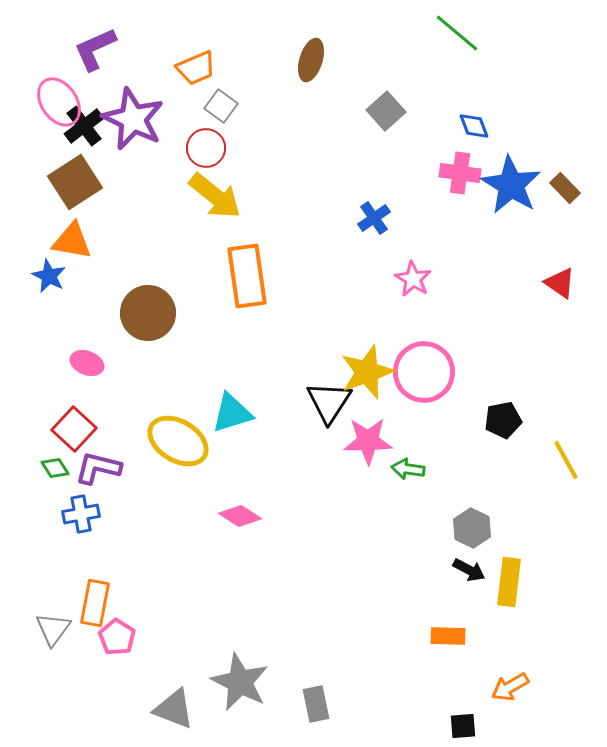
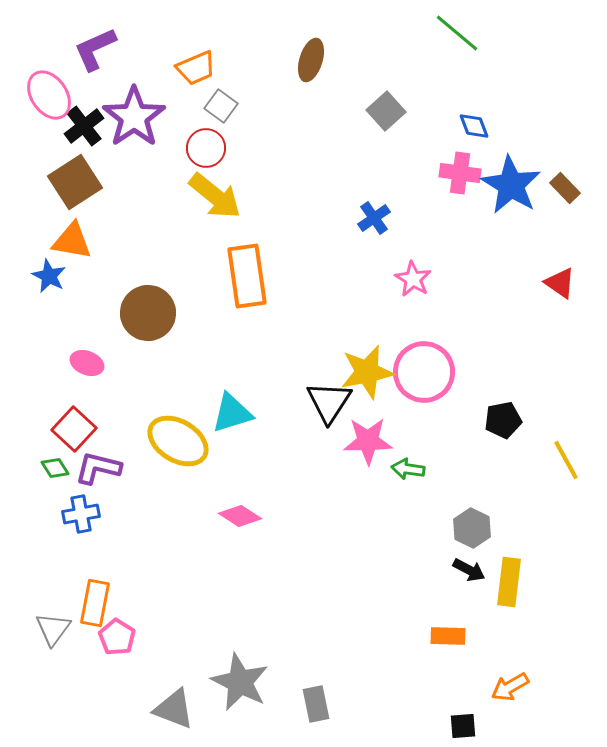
pink ellipse at (59, 102): moved 10 px left, 7 px up
purple star at (133, 119): moved 1 px right, 2 px up; rotated 12 degrees clockwise
yellow star at (367, 372): rotated 8 degrees clockwise
